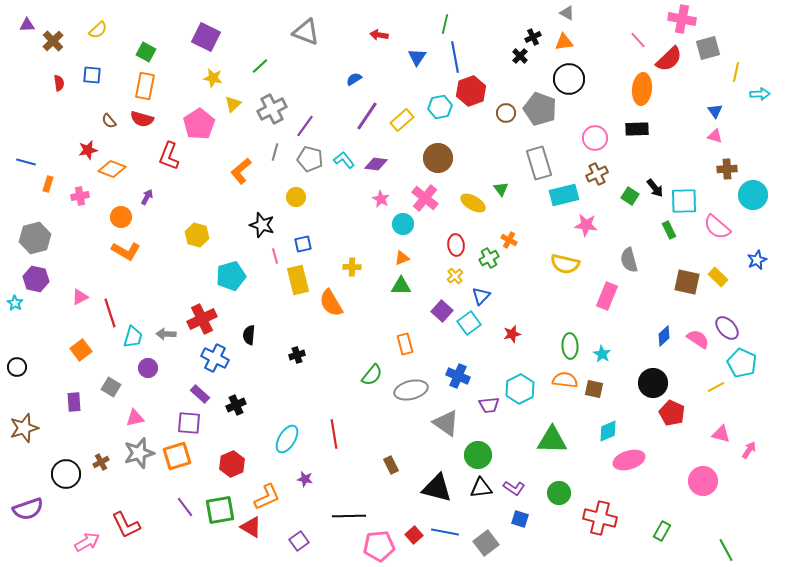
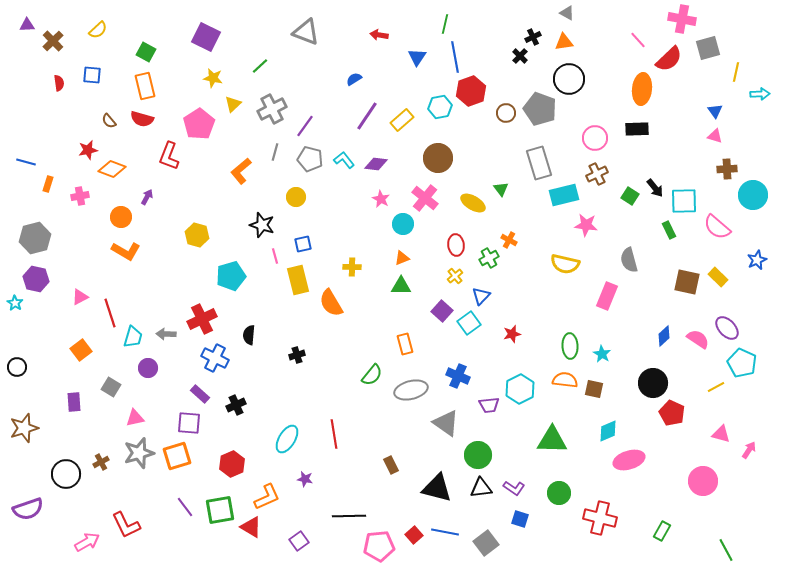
orange rectangle at (145, 86): rotated 24 degrees counterclockwise
